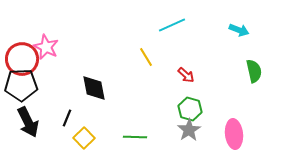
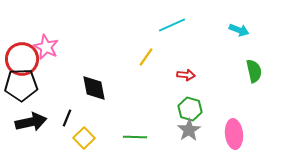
yellow line: rotated 66 degrees clockwise
red arrow: rotated 36 degrees counterclockwise
black arrow: moved 3 px right; rotated 76 degrees counterclockwise
